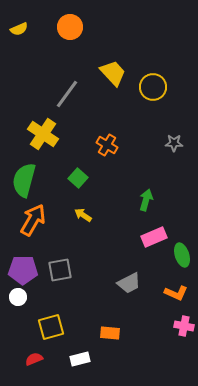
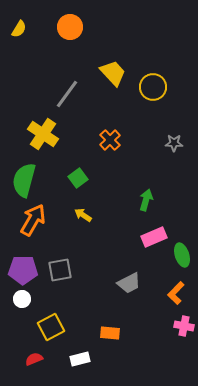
yellow semicircle: rotated 36 degrees counterclockwise
orange cross: moved 3 px right, 5 px up; rotated 15 degrees clockwise
green square: rotated 12 degrees clockwise
orange L-shape: rotated 110 degrees clockwise
white circle: moved 4 px right, 2 px down
yellow square: rotated 12 degrees counterclockwise
